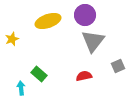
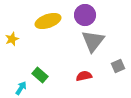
green rectangle: moved 1 px right, 1 px down
cyan arrow: rotated 40 degrees clockwise
